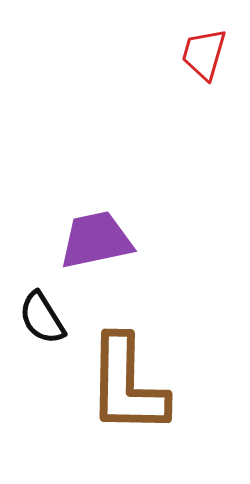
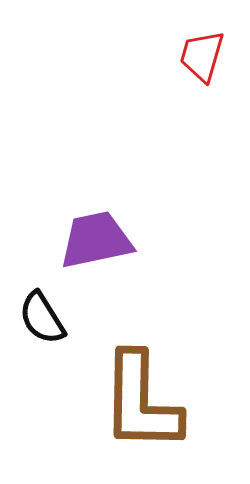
red trapezoid: moved 2 px left, 2 px down
brown L-shape: moved 14 px right, 17 px down
